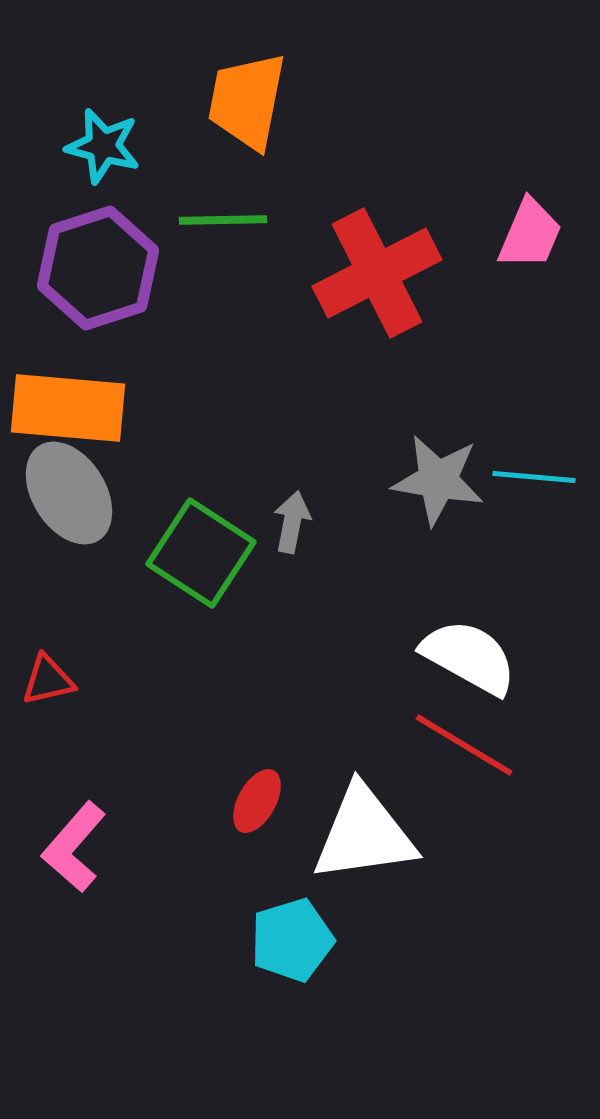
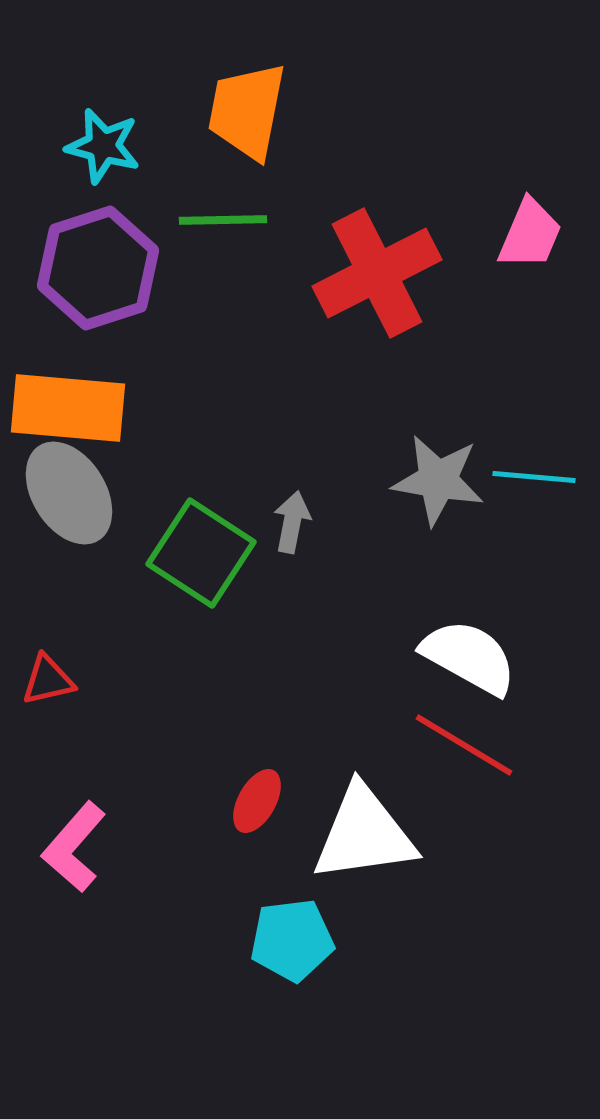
orange trapezoid: moved 10 px down
cyan pentagon: rotated 10 degrees clockwise
